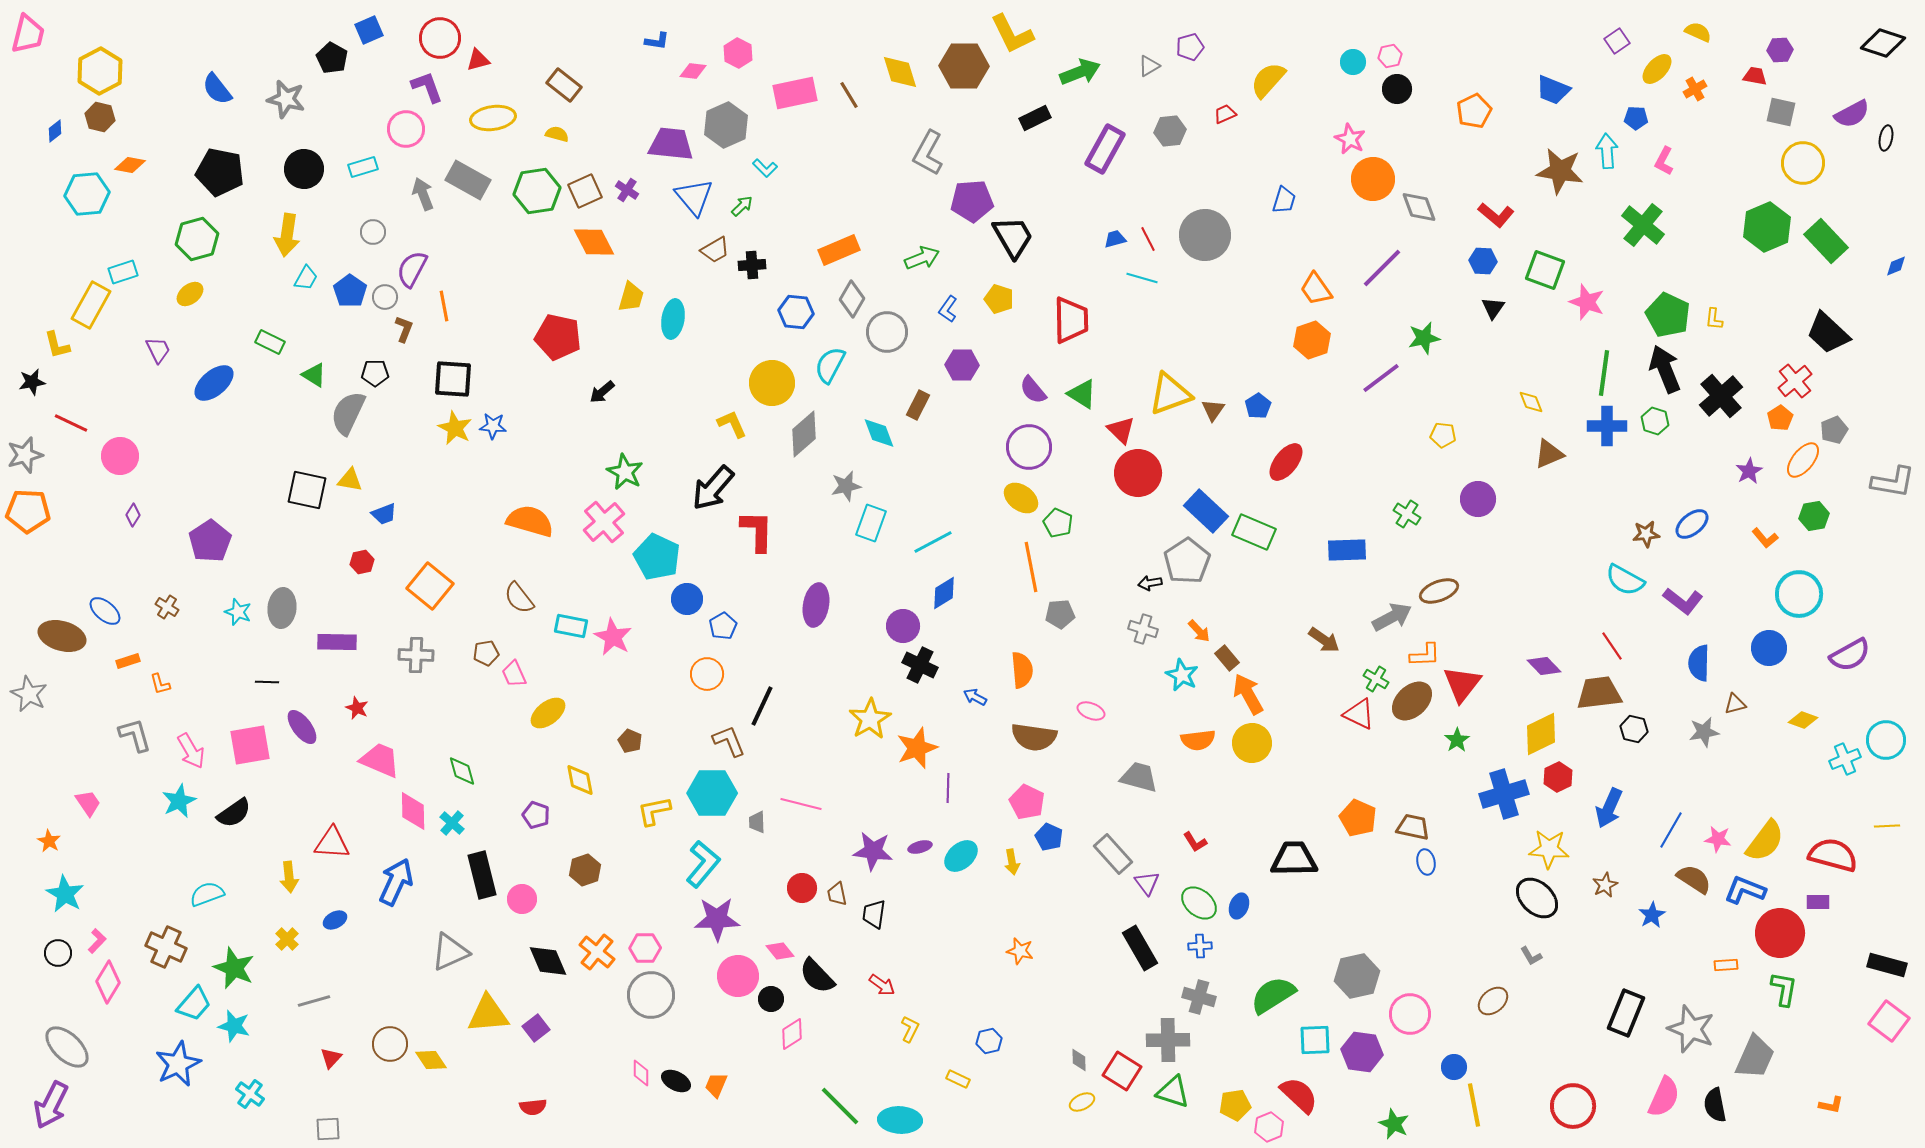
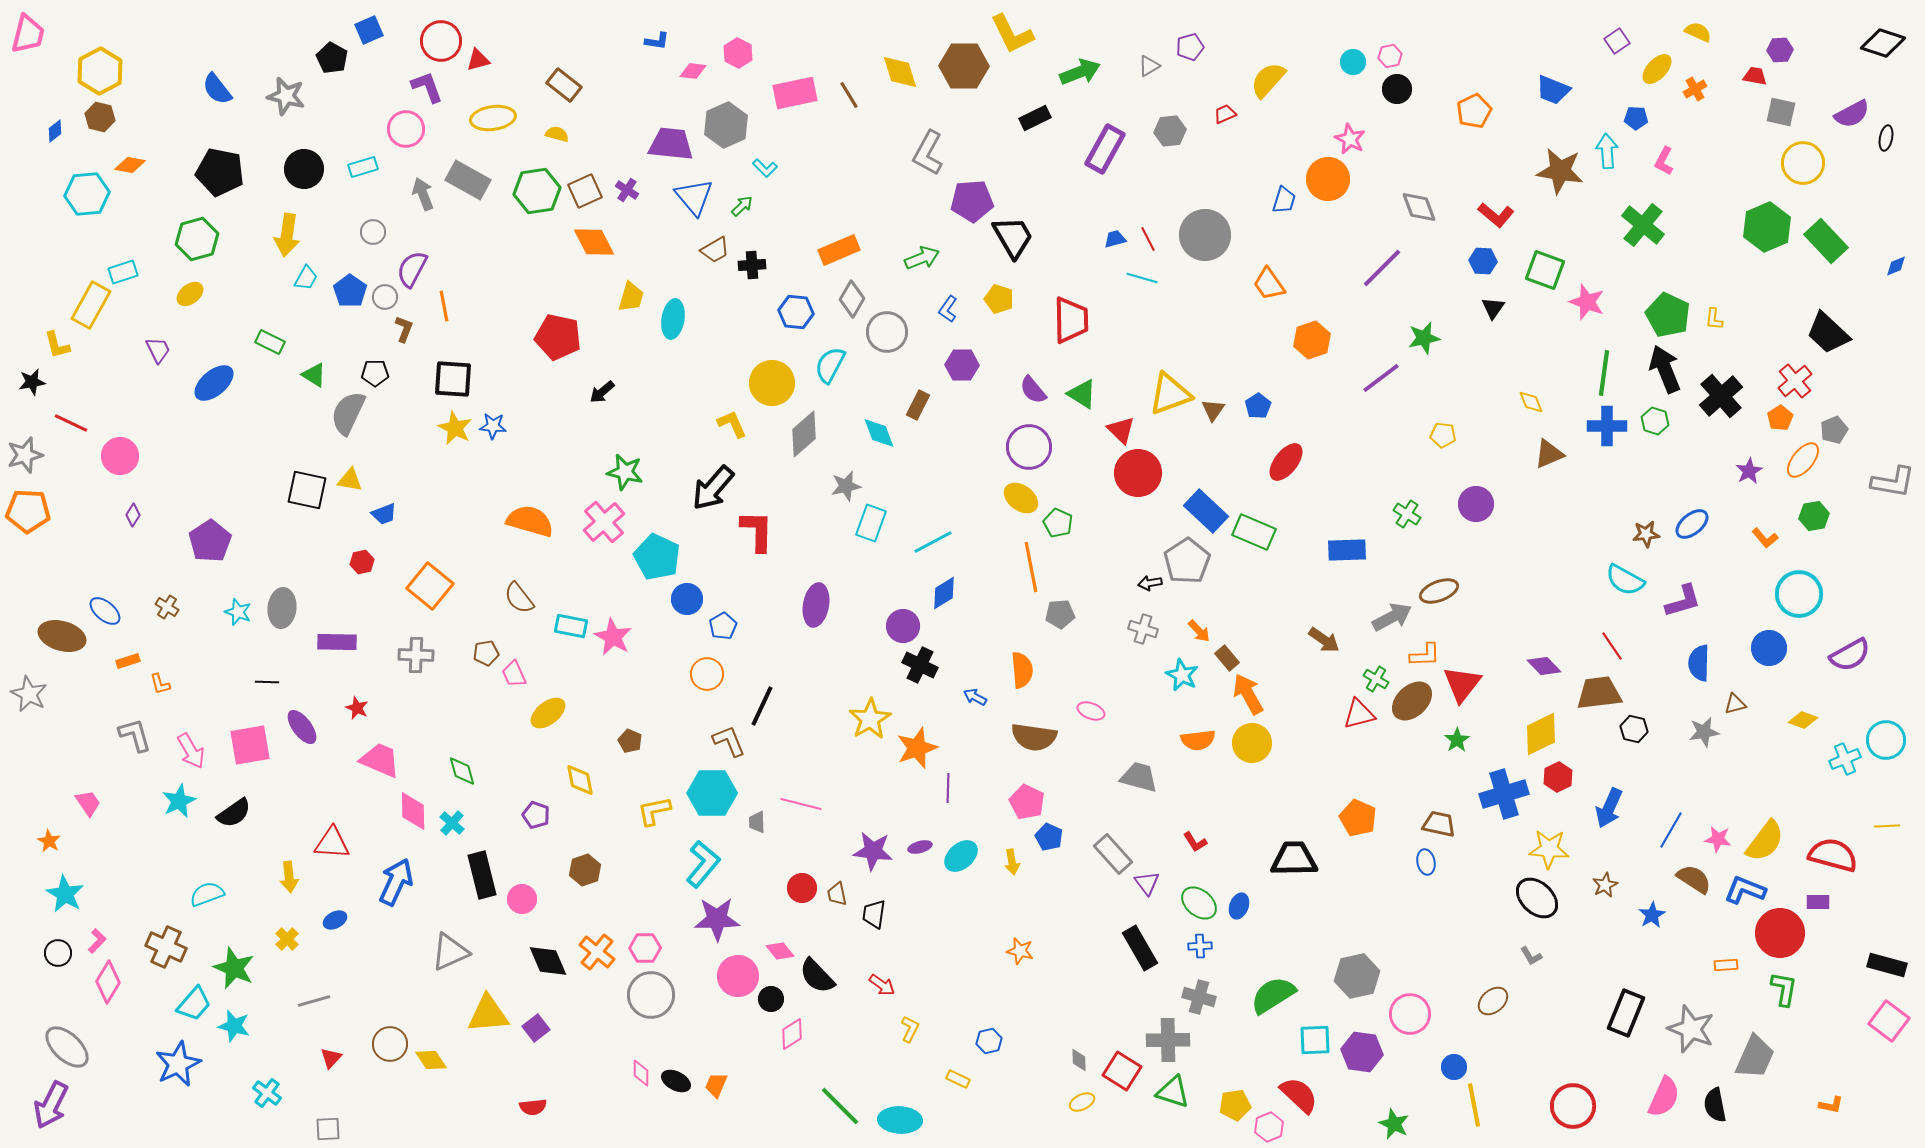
red circle at (440, 38): moved 1 px right, 3 px down
gray star at (286, 99): moved 3 px up
orange circle at (1373, 179): moved 45 px left
orange trapezoid at (1316, 289): moved 47 px left, 5 px up
green star at (625, 472): rotated 15 degrees counterclockwise
purple circle at (1478, 499): moved 2 px left, 5 px down
purple L-shape at (1683, 601): rotated 54 degrees counterclockwise
red triangle at (1359, 714): rotated 40 degrees counterclockwise
brown trapezoid at (1413, 827): moved 26 px right, 3 px up
cyan cross at (250, 1094): moved 17 px right, 1 px up
